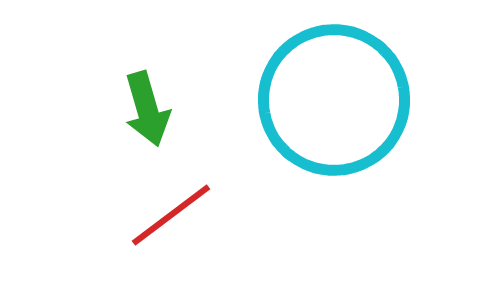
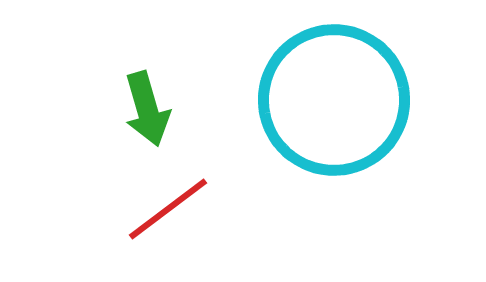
red line: moved 3 px left, 6 px up
